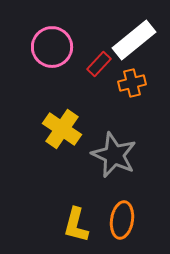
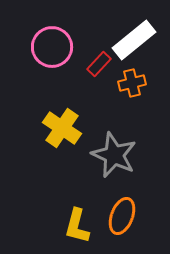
yellow cross: moved 1 px up
orange ellipse: moved 4 px up; rotated 12 degrees clockwise
yellow L-shape: moved 1 px right, 1 px down
